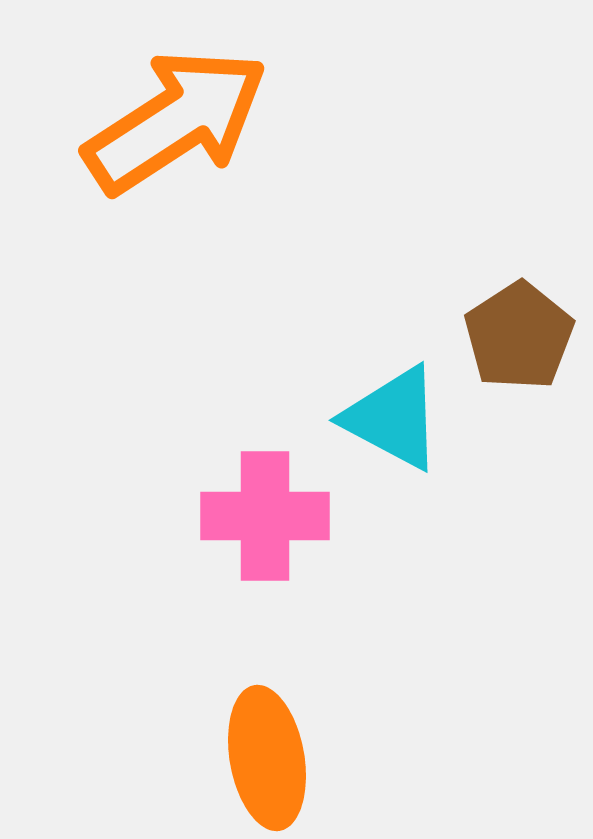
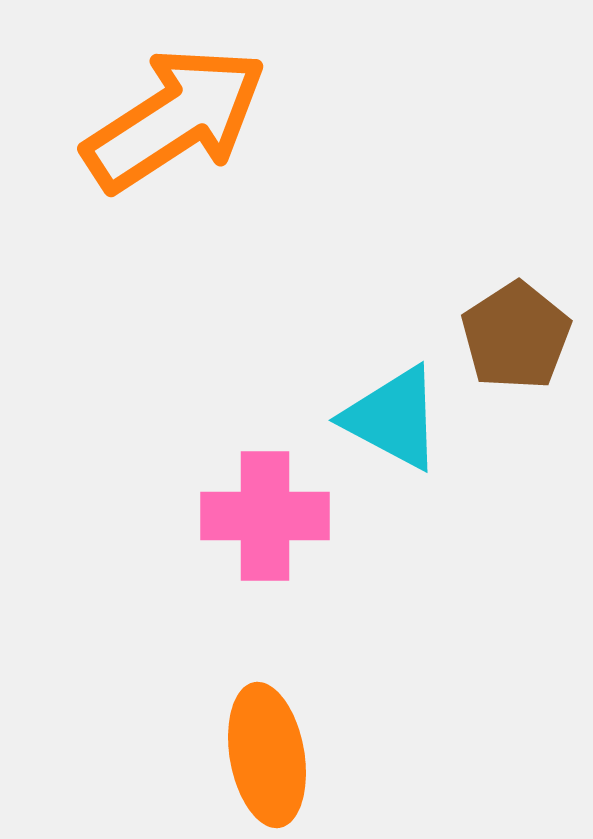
orange arrow: moved 1 px left, 2 px up
brown pentagon: moved 3 px left
orange ellipse: moved 3 px up
